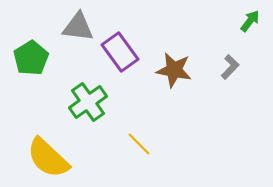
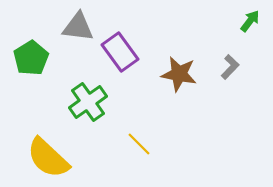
brown star: moved 5 px right, 4 px down
